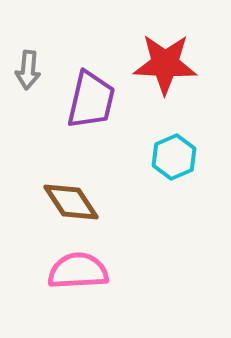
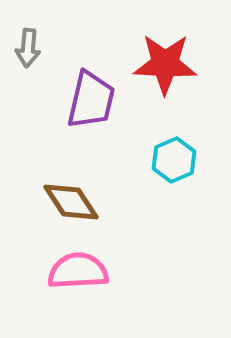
gray arrow: moved 22 px up
cyan hexagon: moved 3 px down
